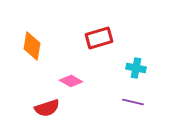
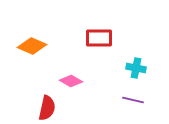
red rectangle: rotated 16 degrees clockwise
orange diamond: rotated 76 degrees counterclockwise
purple line: moved 2 px up
red semicircle: rotated 60 degrees counterclockwise
